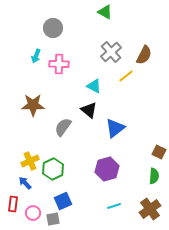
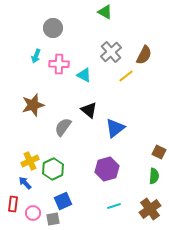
cyan triangle: moved 10 px left, 11 px up
brown star: rotated 15 degrees counterclockwise
